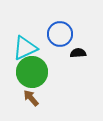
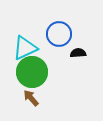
blue circle: moved 1 px left
